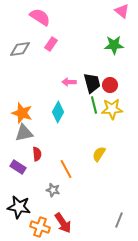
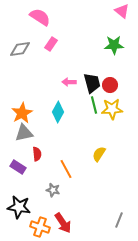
orange star: rotated 25 degrees clockwise
